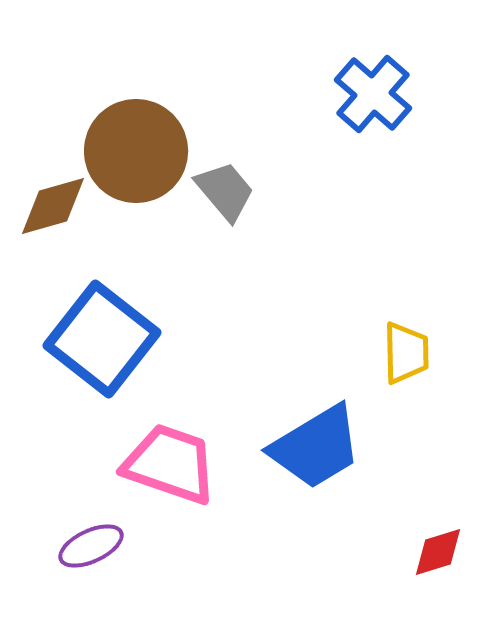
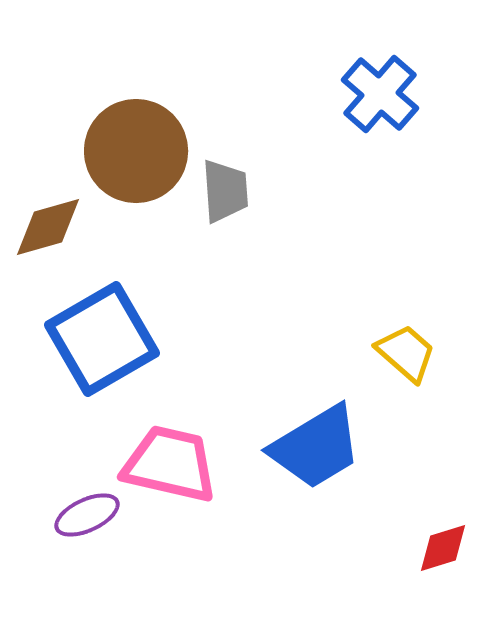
blue cross: moved 7 px right
gray trapezoid: rotated 36 degrees clockwise
brown diamond: moved 5 px left, 21 px down
blue square: rotated 22 degrees clockwise
yellow trapezoid: rotated 48 degrees counterclockwise
pink trapezoid: rotated 6 degrees counterclockwise
purple ellipse: moved 4 px left, 31 px up
red diamond: moved 5 px right, 4 px up
